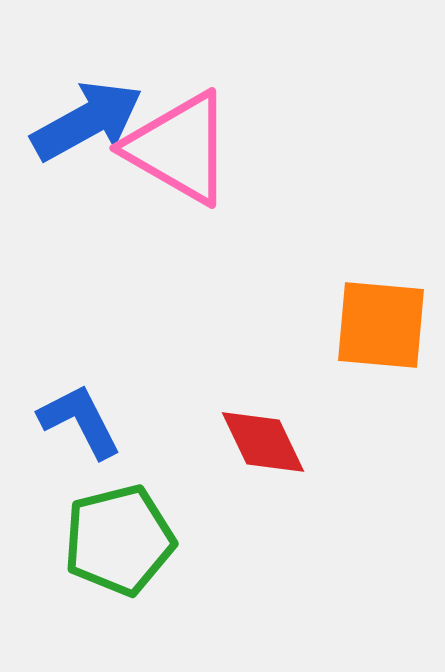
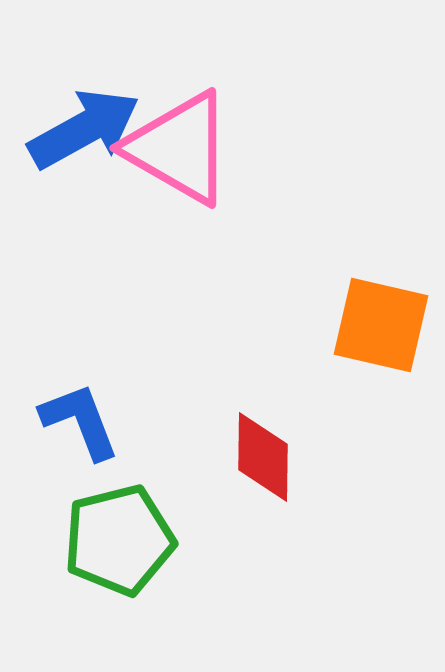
blue arrow: moved 3 px left, 8 px down
orange square: rotated 8 degrees clockwise
blue L-shape: rotated 6 degrees clockwise
red diamond: moved 15 px down; rotated 26 degrees clockwise
